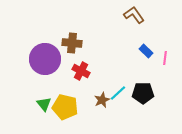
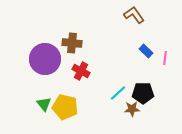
brown star: moved 30 px right, 9 px down; rotated 21 degrees clockwise
